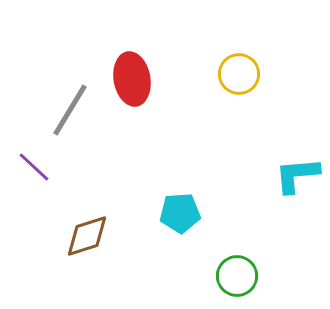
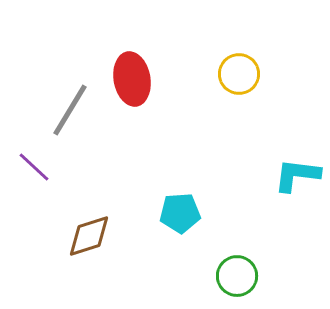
cyan L-shape: rotated 12 degrees clockwise
brown diamond: moved 2 px right
